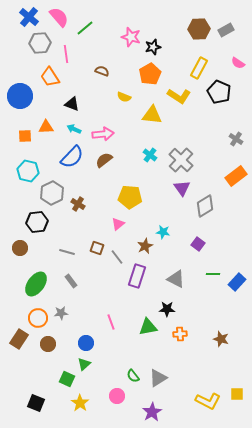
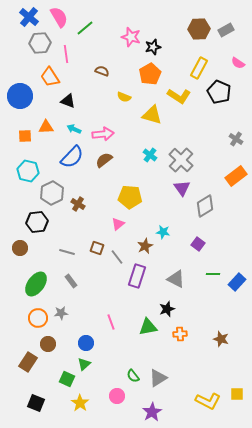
pink semicircle at (59, 17): rotated 10 degrees clockwise
black triangle at (72, 104): moved 4 px left, 3 px up
yellow triangle at (152, 115): rotated 10 degrees clockwise
black star at (167, 309): rotated 21 degrees counterclockwise
brown rectangle at (19, 339): moved 9 px right, 23 px down
